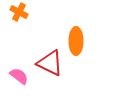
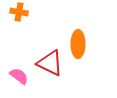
orange cross: rotated 18 degrees counterclockwise
orange ellipse: moved 2 px right, 3 px down
